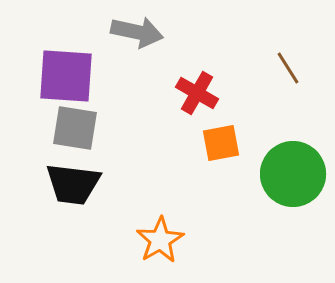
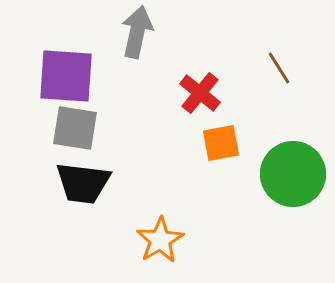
gray arrow: rotated 90 degrees counterclockwise
brown line: moved 9 px left
red cross: moved 3 px right; rotated 9 degrees clockwise
black trapezoid: moved 10 px right, 1 px up
